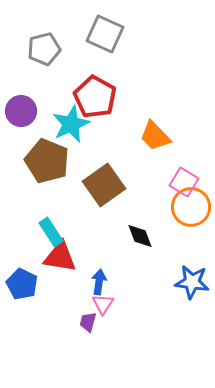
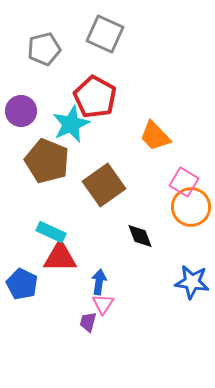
cyan rectangle: rotated 32 degrees counterclockwise
red triangle: rotated 9 degrees counterclockwise
